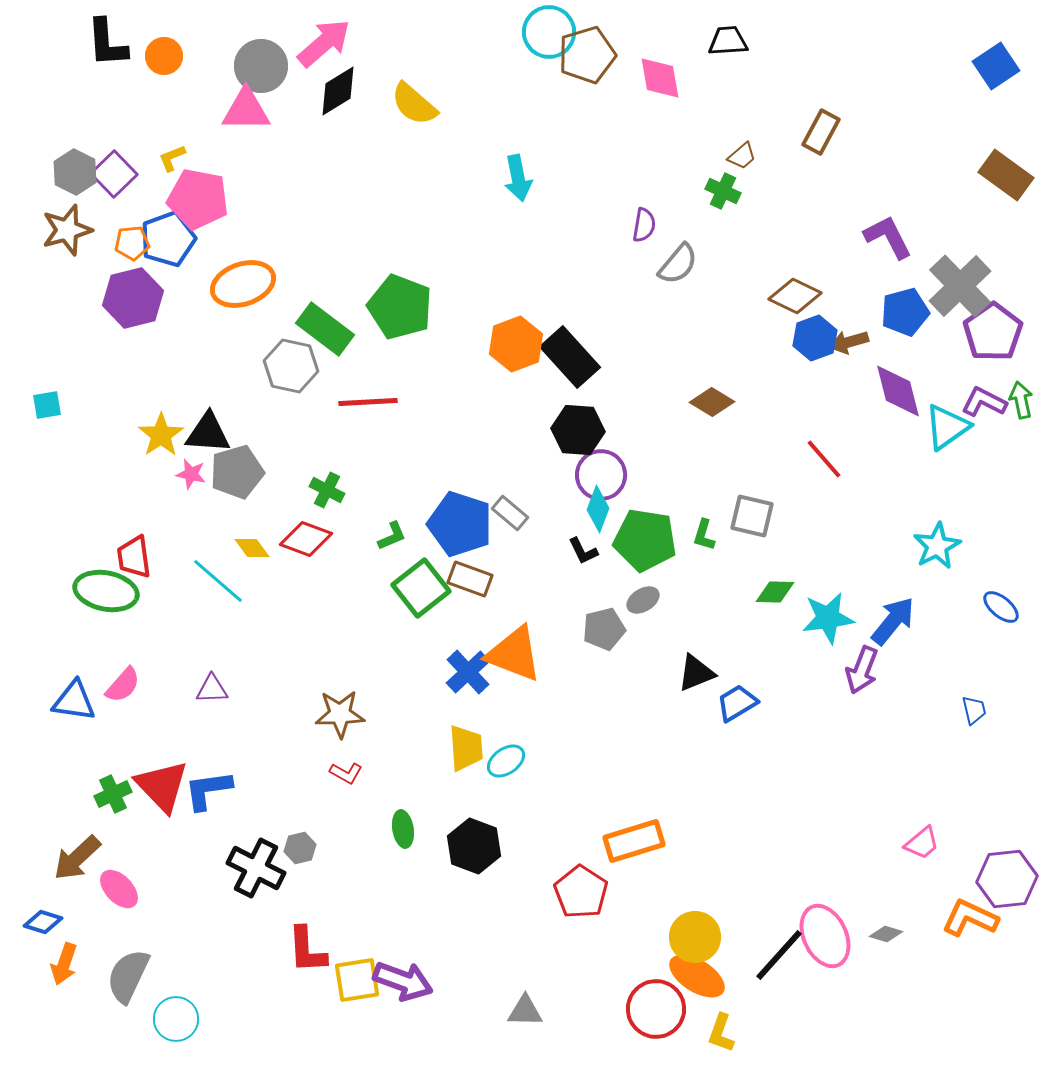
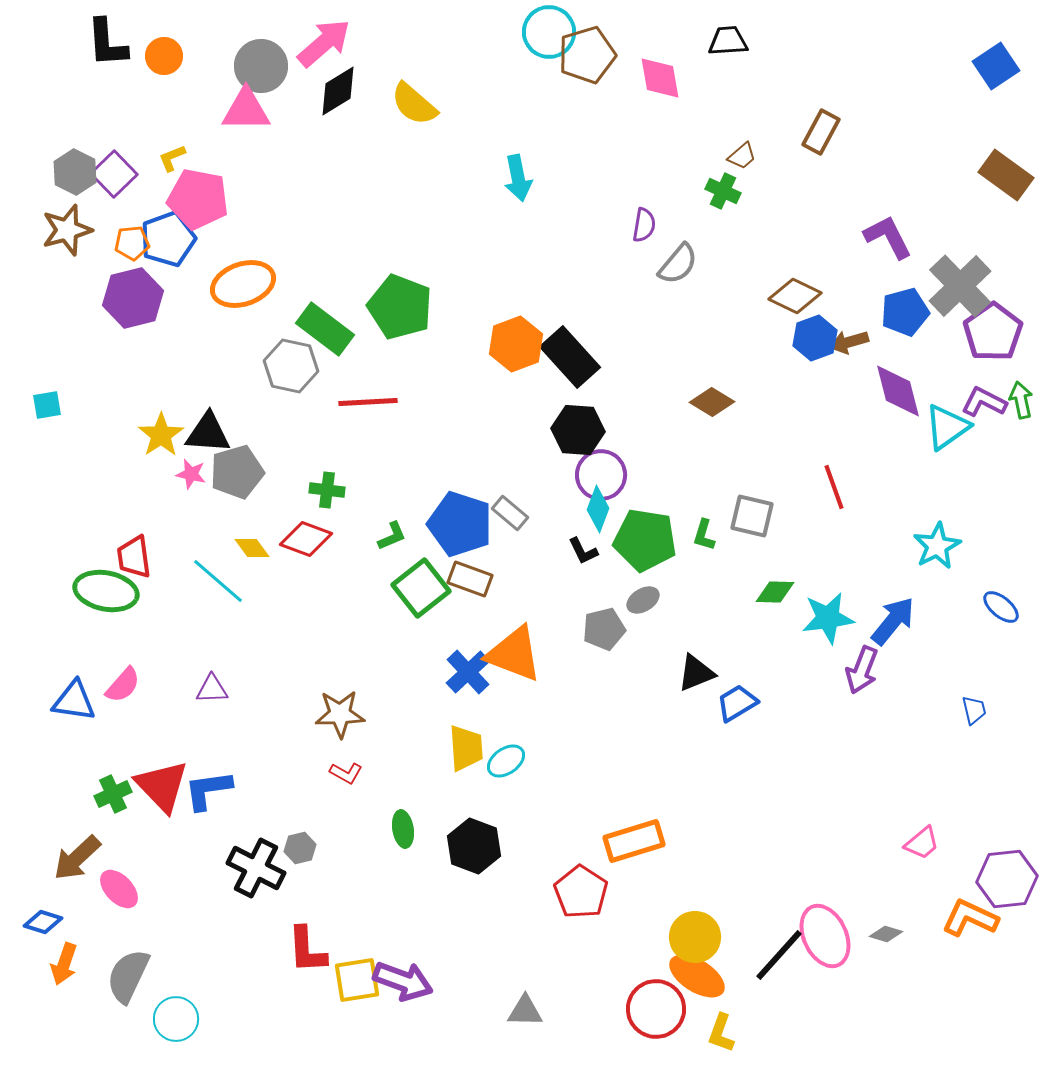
red line at (824, 459): moved 10 px right, 28 px down; rotated 21 degrees clockwise
green cross at (327, 490): rotated 20 degrees counterclockwise
